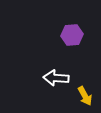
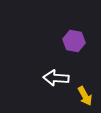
purple hexagon: moved 2 px right, 6 px down; rotated 15 degrees clockwise
